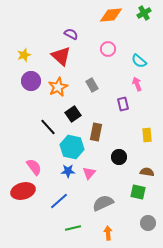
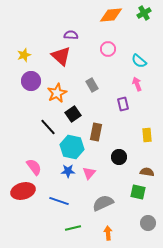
purple semicircle: moved 1 px down; rotated 24 degrees counterclockwise
orange star: moved 1 px left, 6 px down
blue line: rotated 60 degrees clockwise
